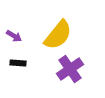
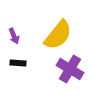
purple arrow: rotated 35 degrees clockwise
purple cross: rotated 24 degrees counterclockwise
